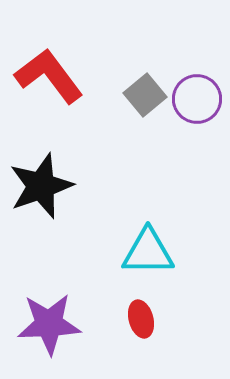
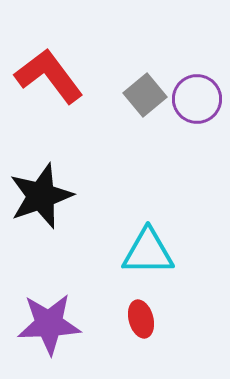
black star: moved 10 px down
